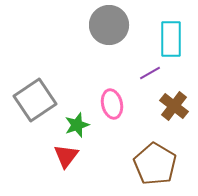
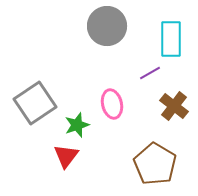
gray circle: moved 2 px left, 1 px down
gray square: moved 3 px down
